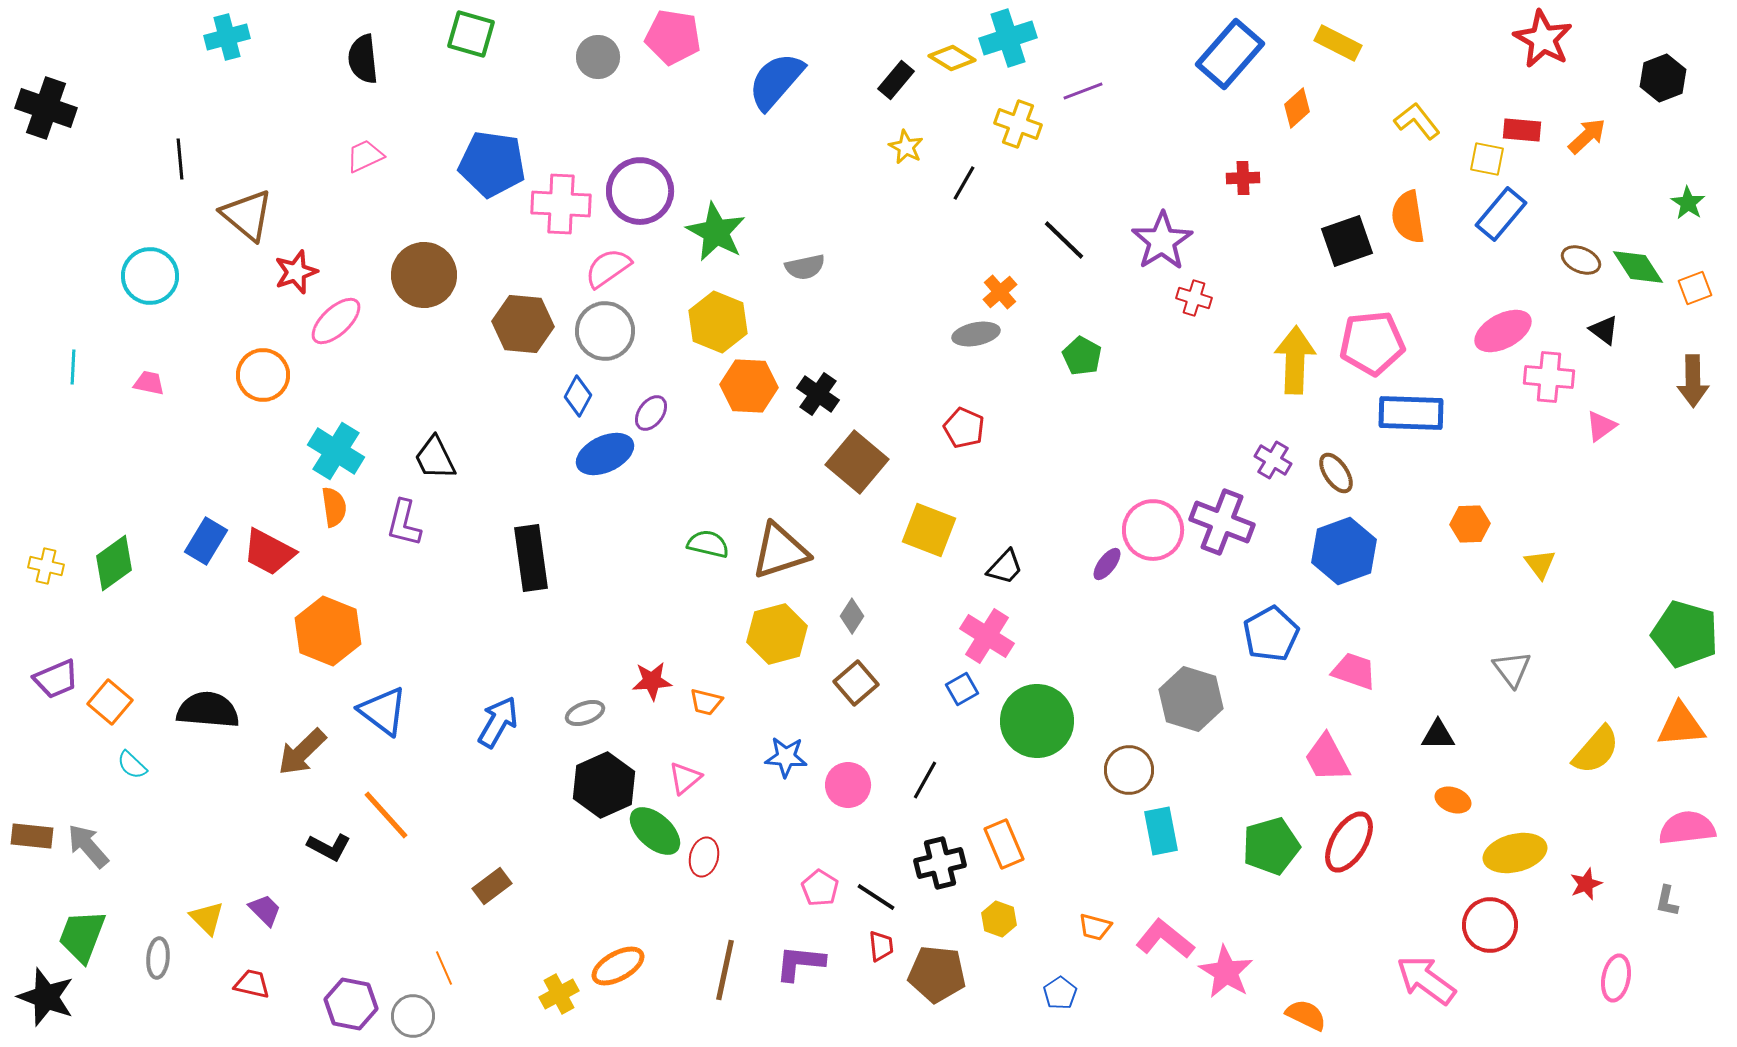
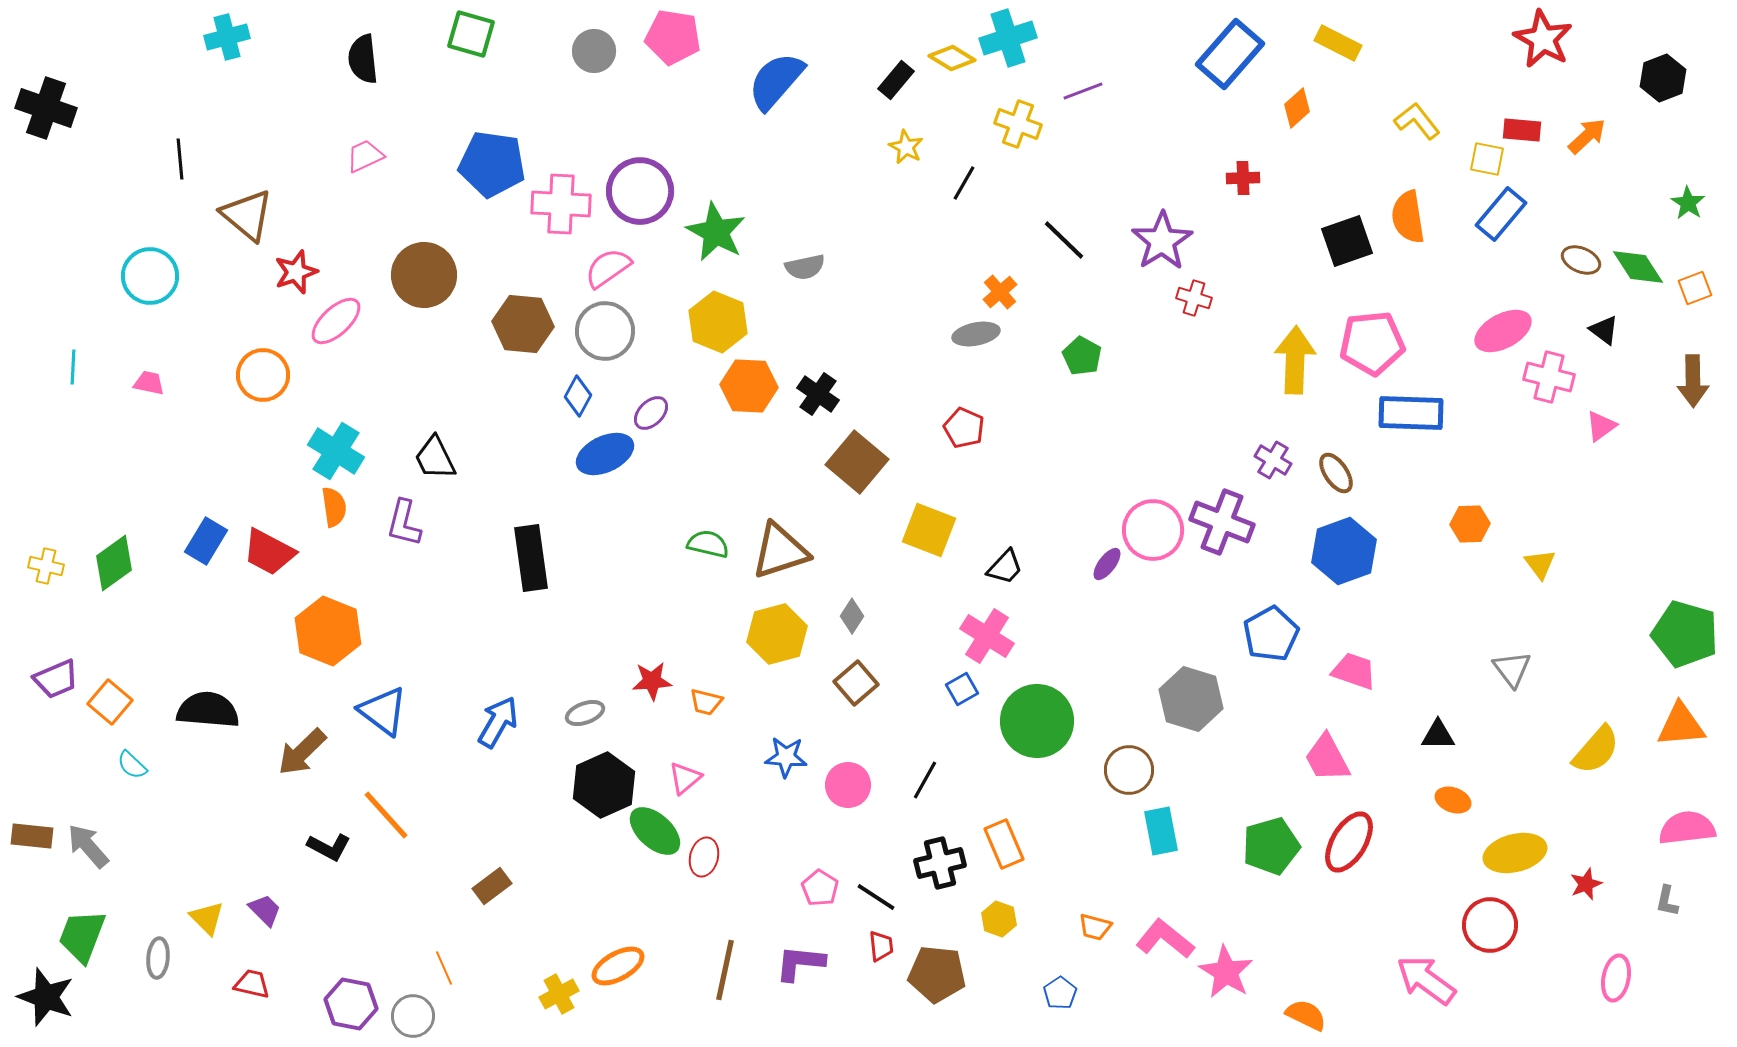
gray circle at (598, 57): moved 4 px left, 6 px up
pink cross at (1549, 377): rotated 9 degrees clockwise
purple ellipse at (651, 413): rotated 9 degrees clockwise
